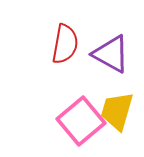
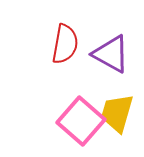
yellow trapezoid: moved 2 px down
pink square: rotated 9 degrees counterclockwise
